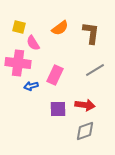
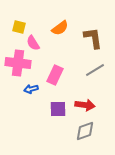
brown L-shape: moved 2 px right, 5 px down; rotated 15 degrees counterclockwise
blue arrow: moved 3 px down
